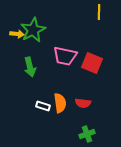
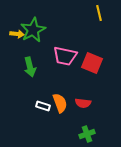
yellow line: moved 1 px down; rotated 14 degrees counterclockwise
orange semicircle: rotated 12 degrees counterclockwise
